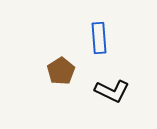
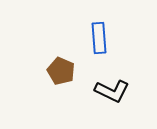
brown pentagon: rotated 16 degrees counterclockwise
